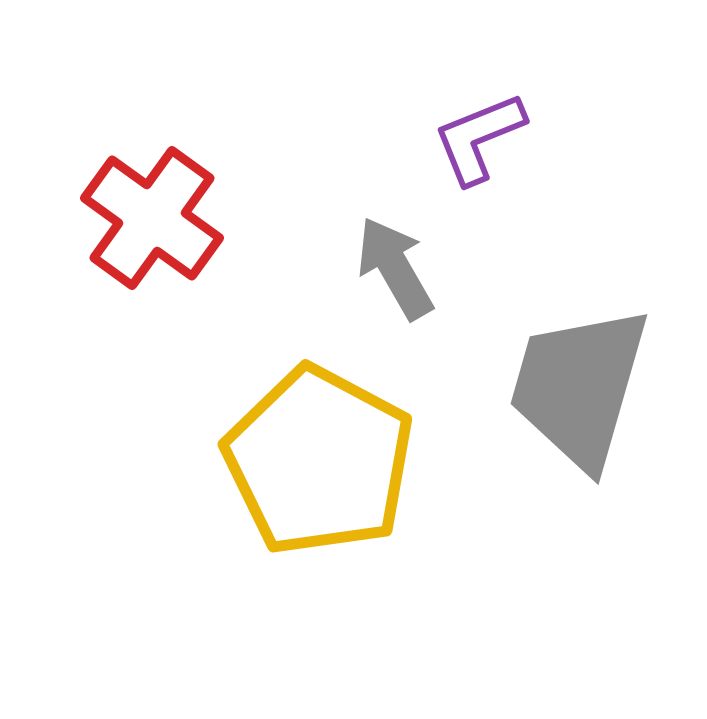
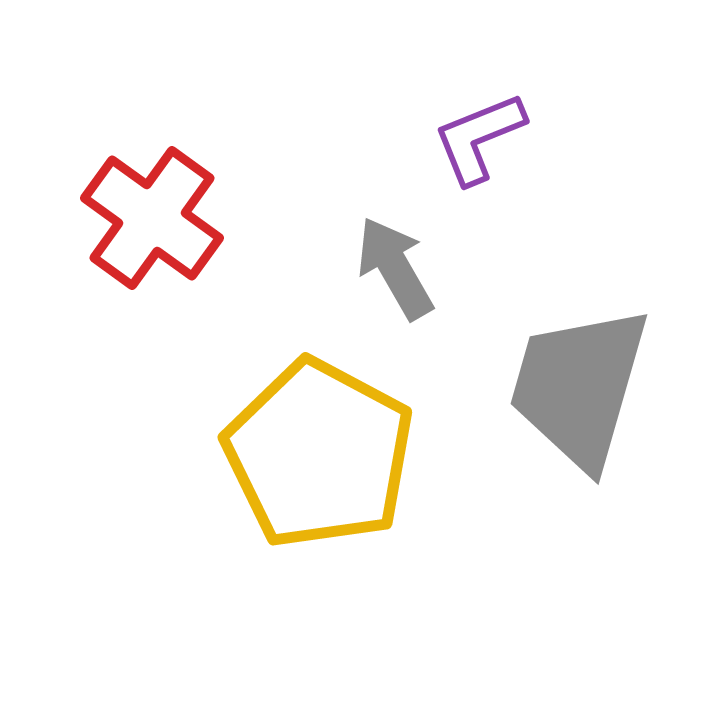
yellow pentagon: moved 7 px up
